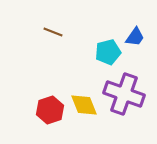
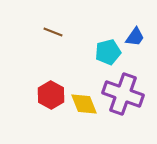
purple cross: moved 1 px left
yellow diamond: moved 1 px up
red hexagon: moved 1 px right, 15 px up; rotated 12 degrees counterclockwise
